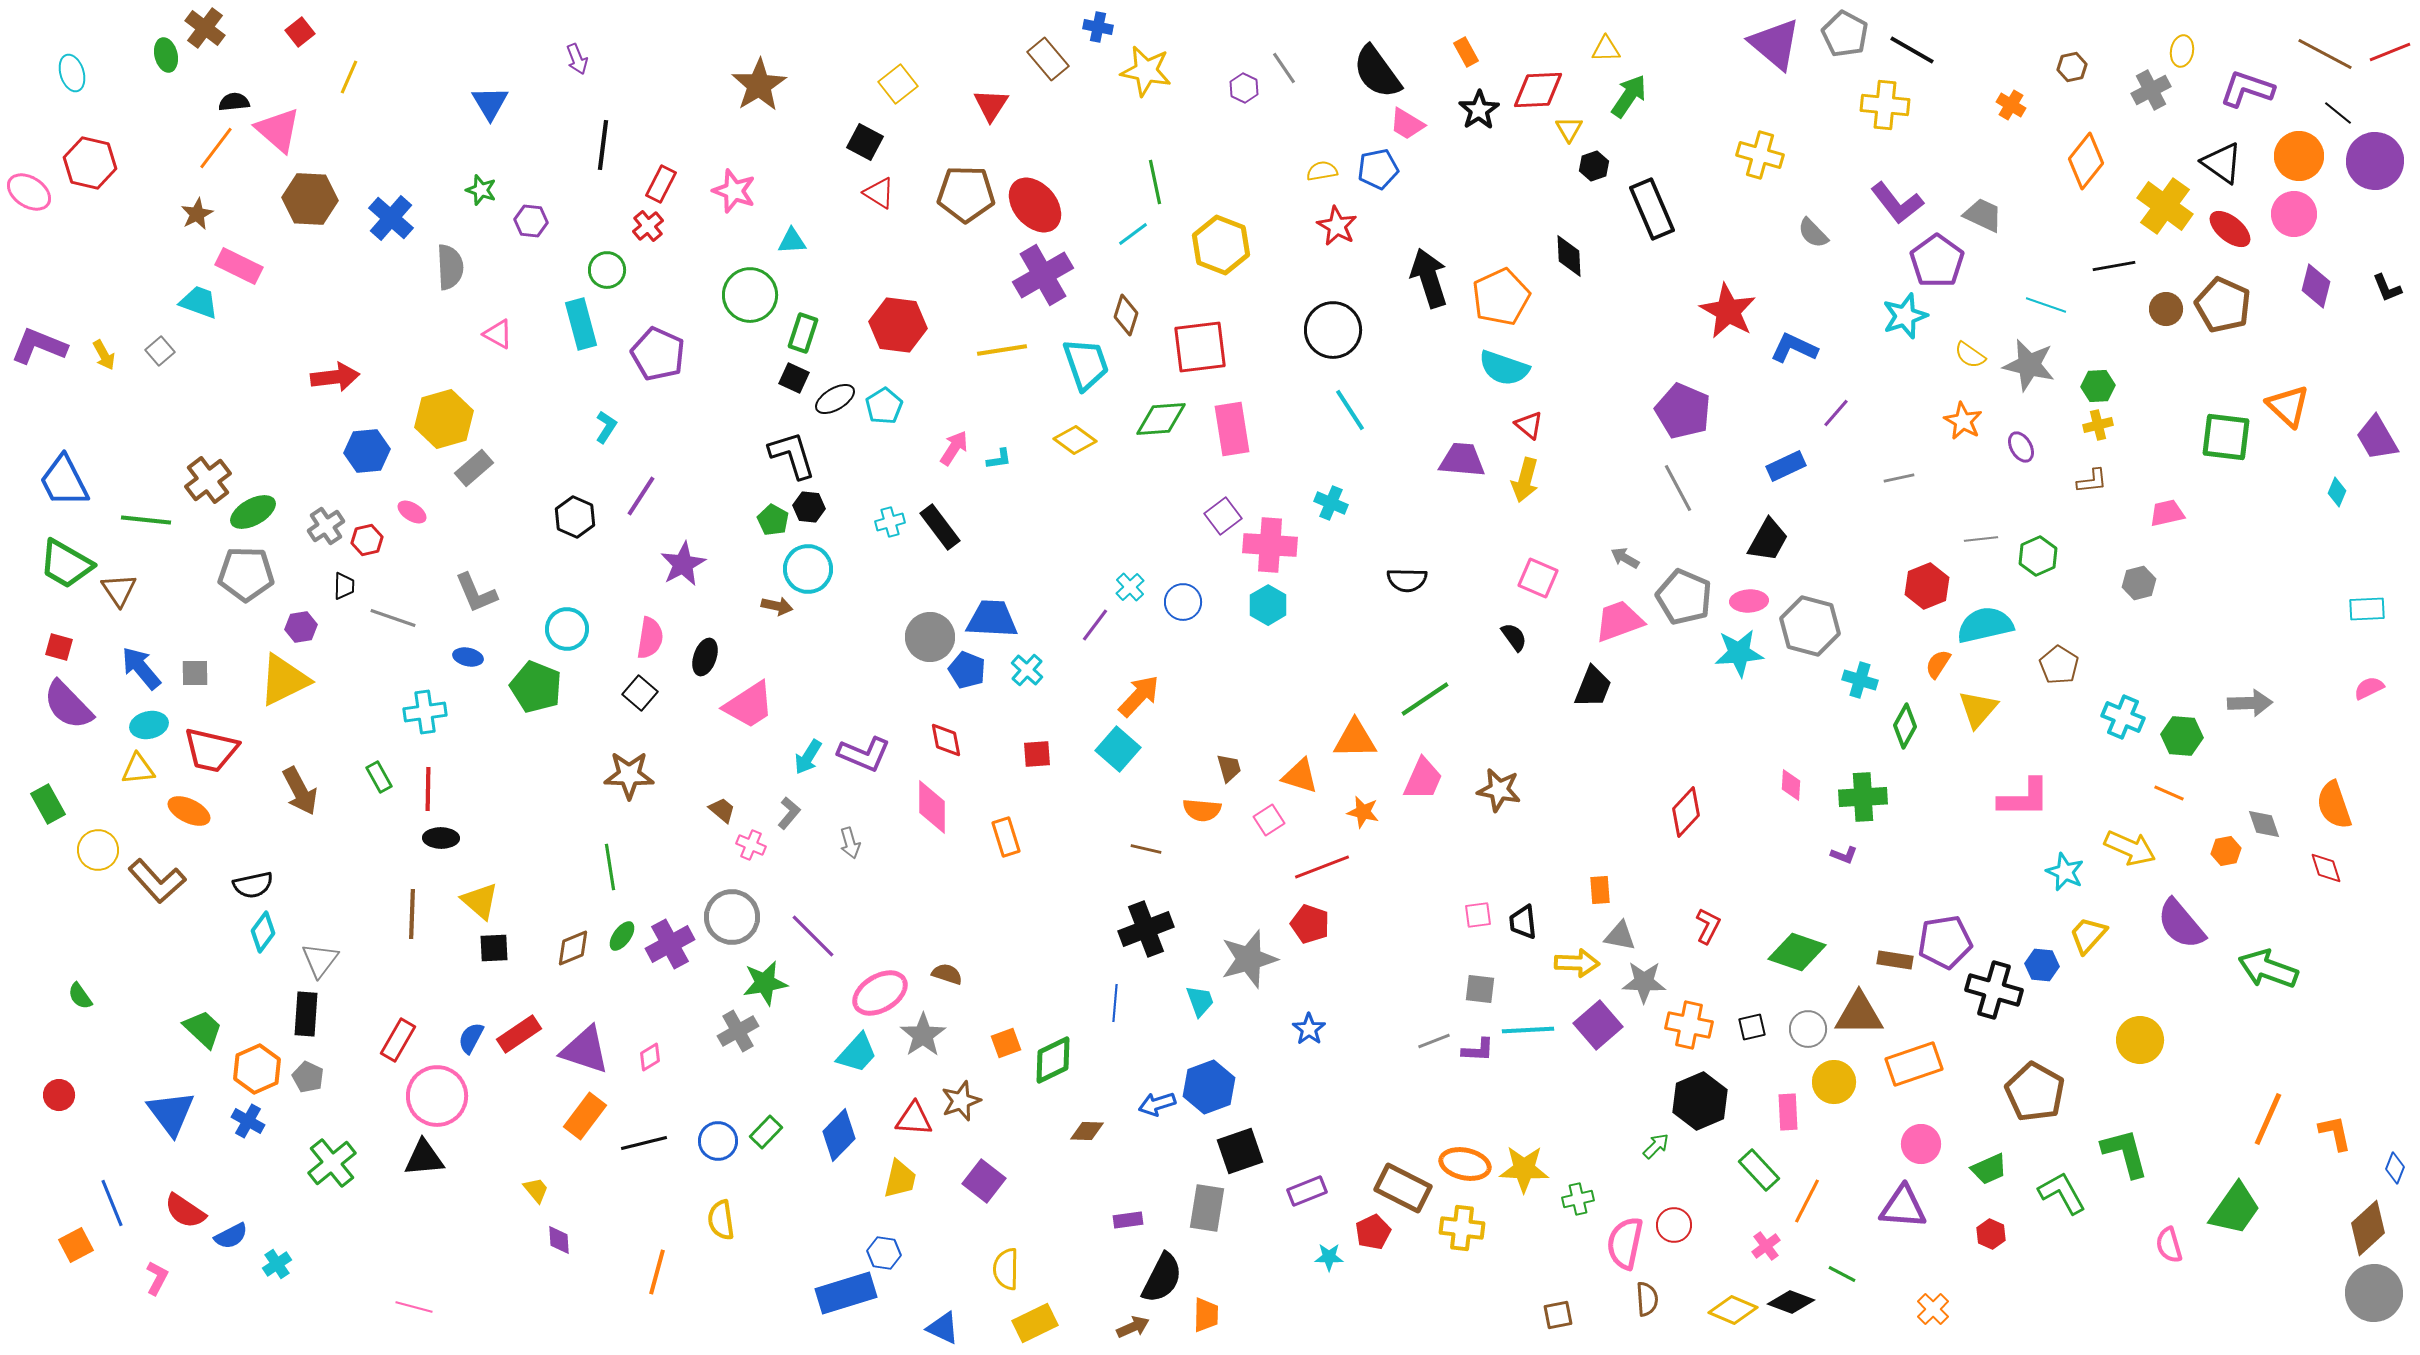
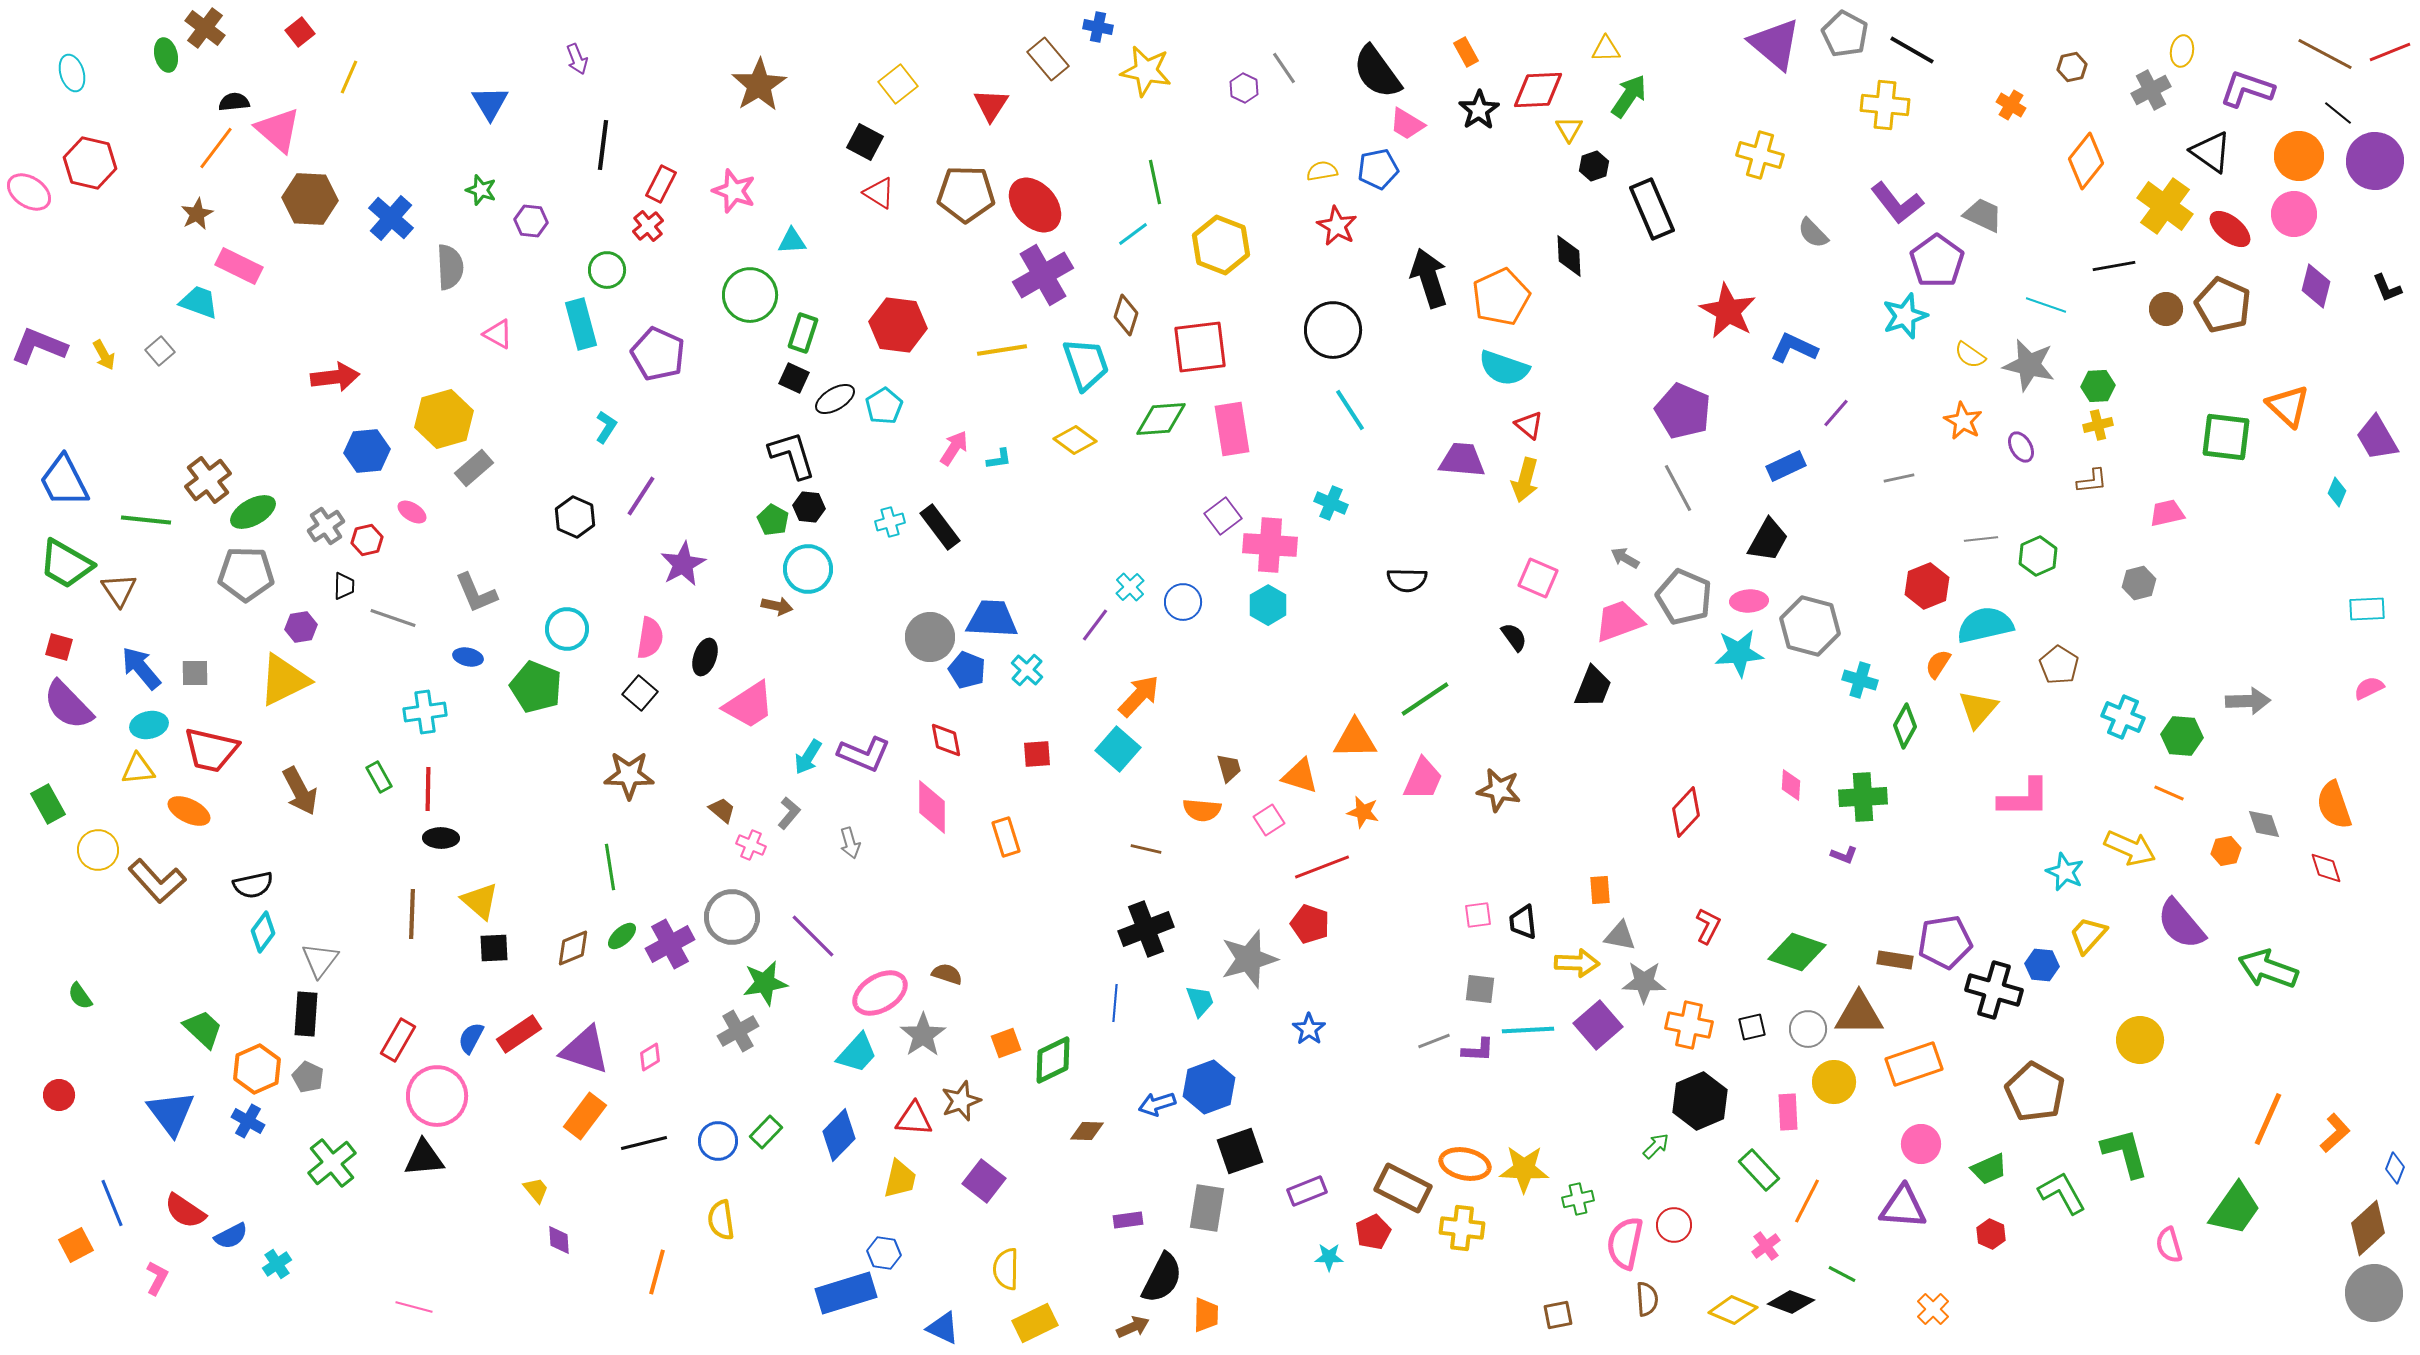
black triangle at (2222, 163): moved 11 px left, 11 px up
gray arrow at (2250, 703): moved 2 px left, 2 px up
green ellipse at (622, 936): rotated 12 degrees clockwise
orange L-shape at (2335, 1133): rotated 60 degrees clockwise
